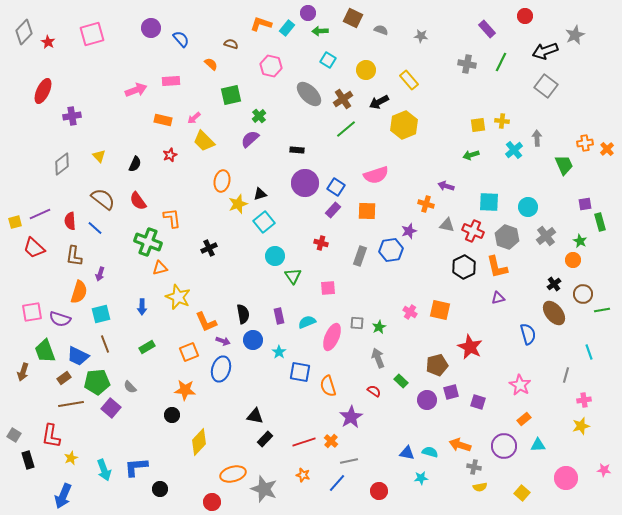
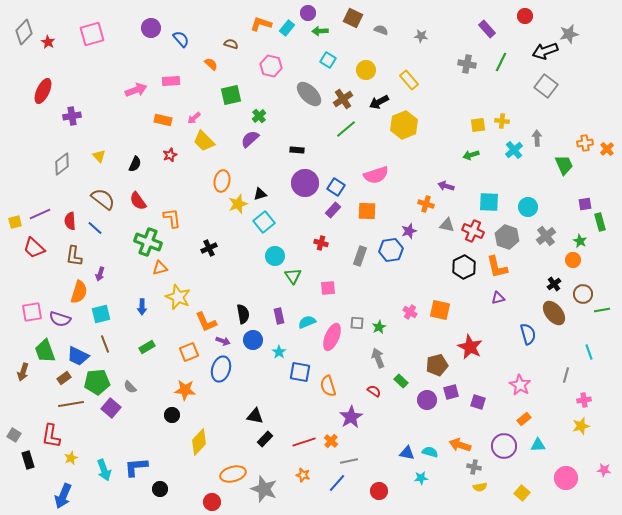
gray star at (575, 35): moved 6 px left, 1 px up; rotated 12 degrees clockwise
